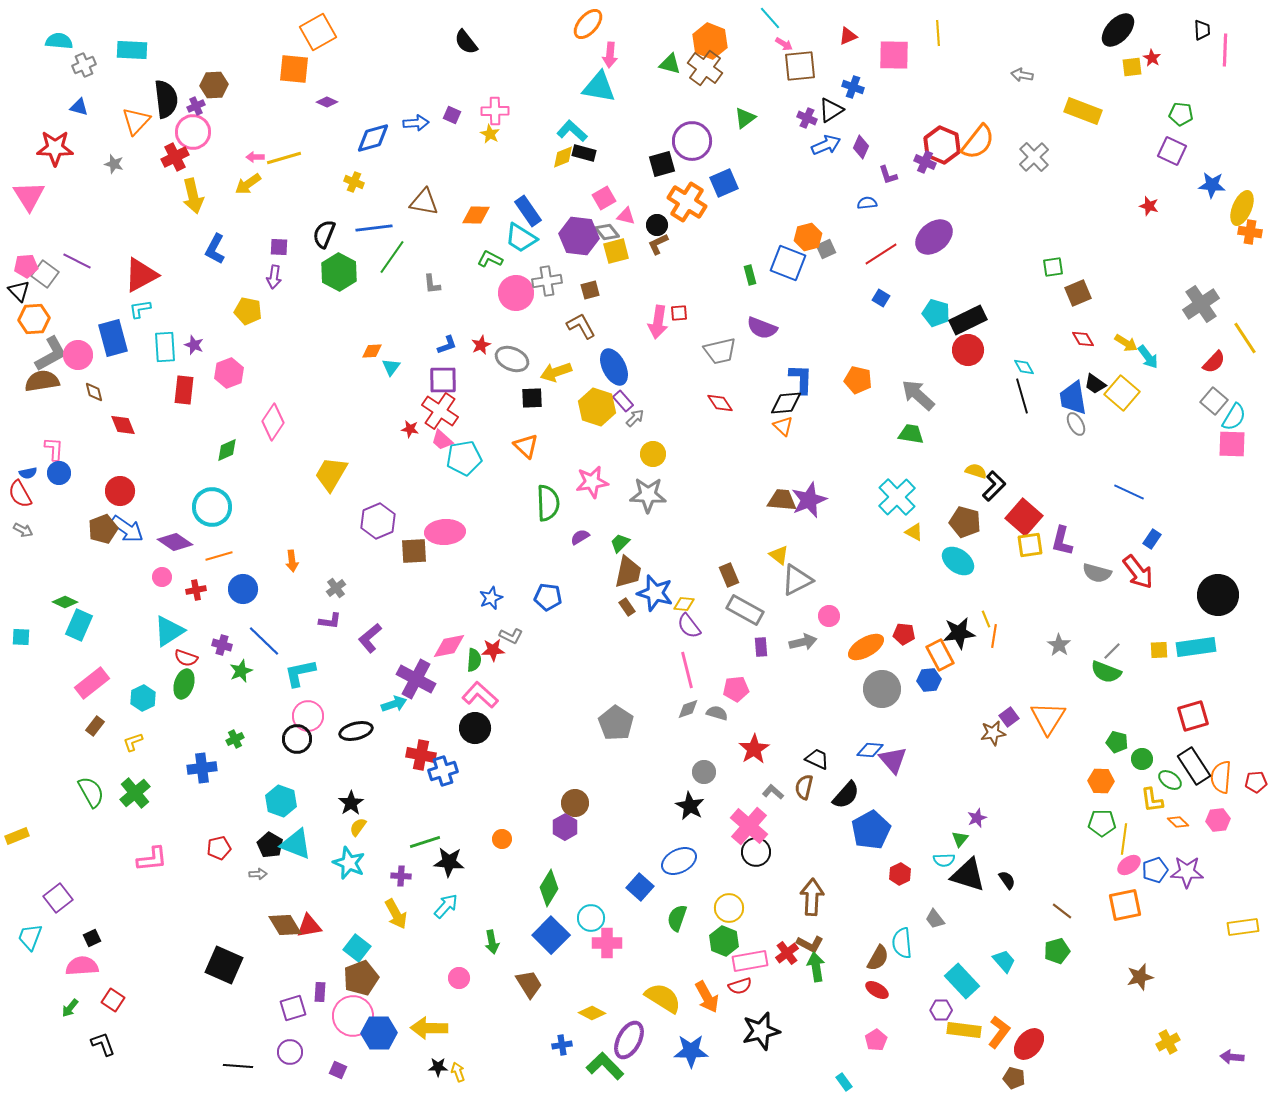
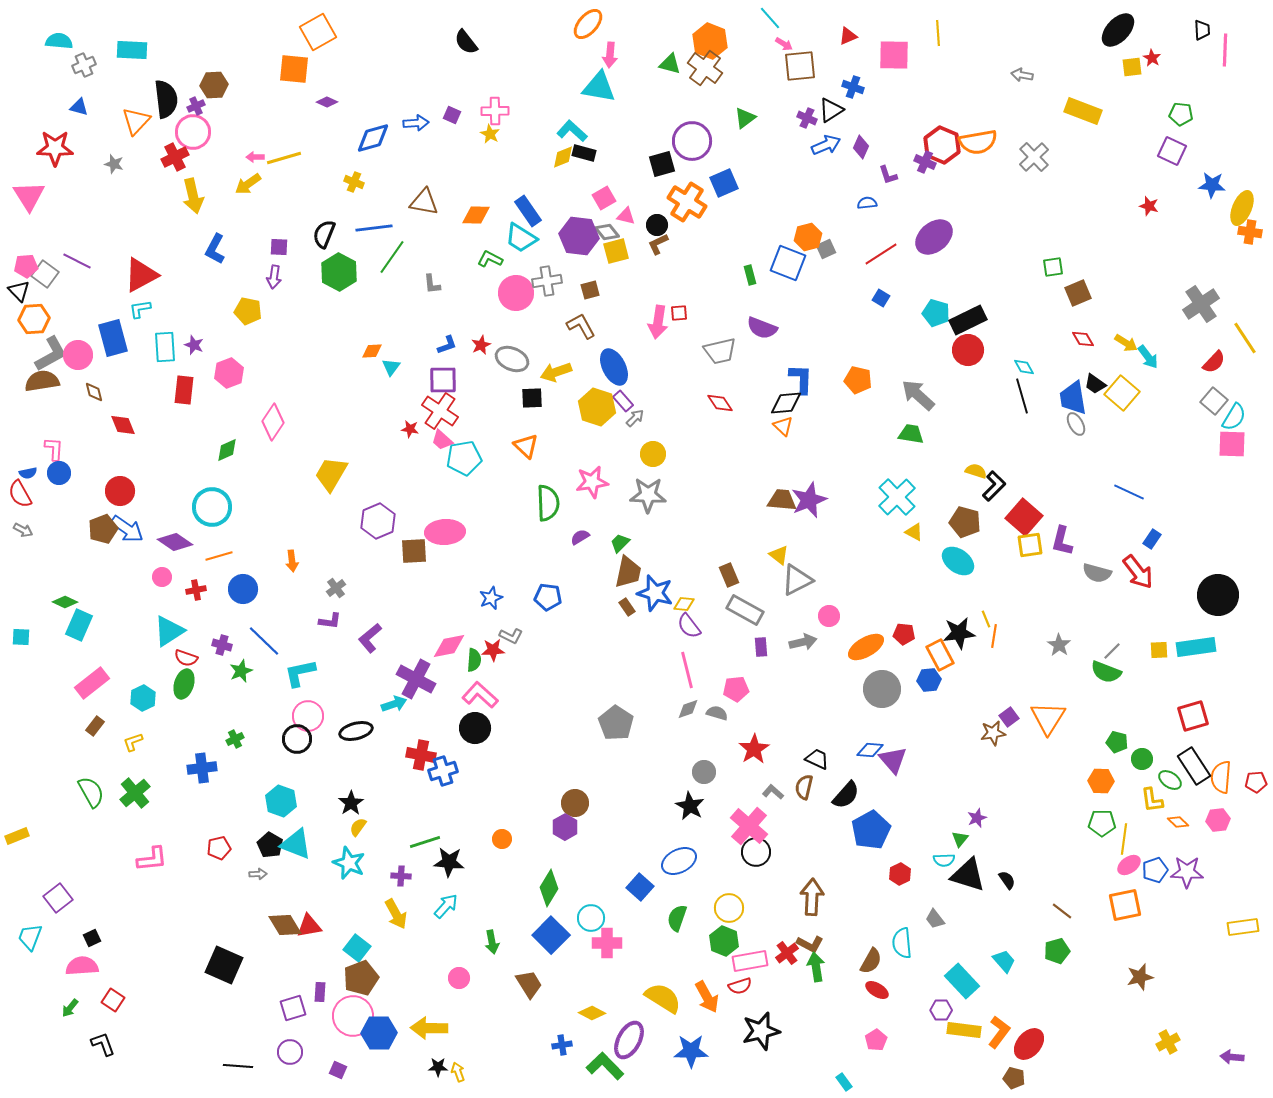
orange semicircle at (978, 142): rotated 42 degrees clockwise
brown semicircle at (878, 958): moved 7 px left, 3 px down
